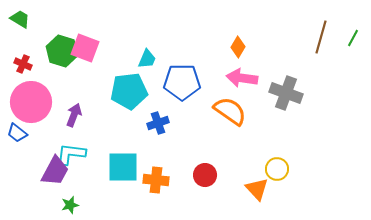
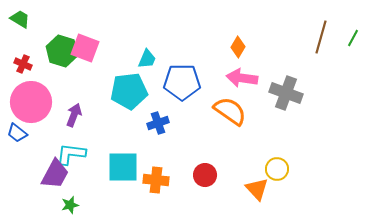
purple trapezoid: moved 3 px down
